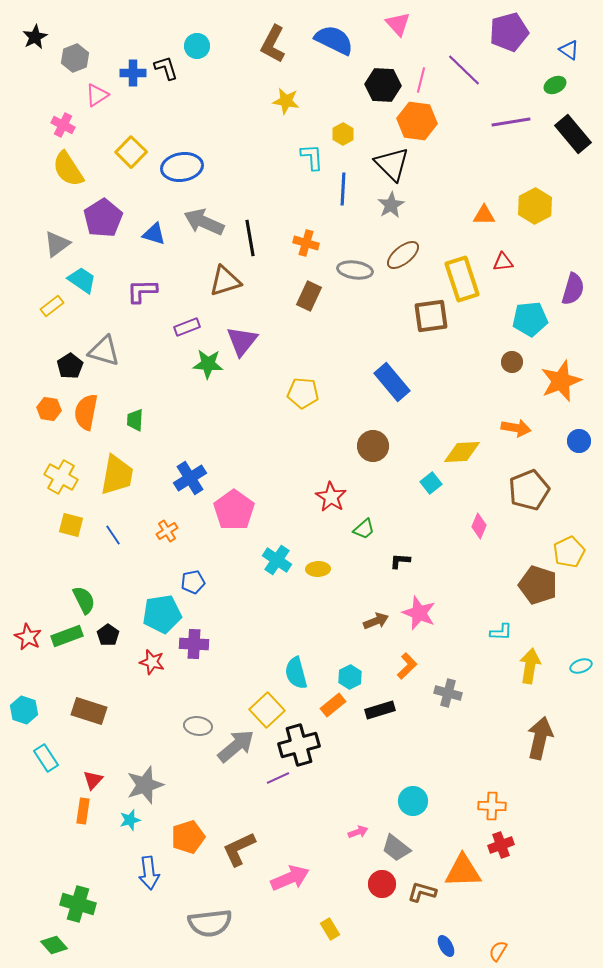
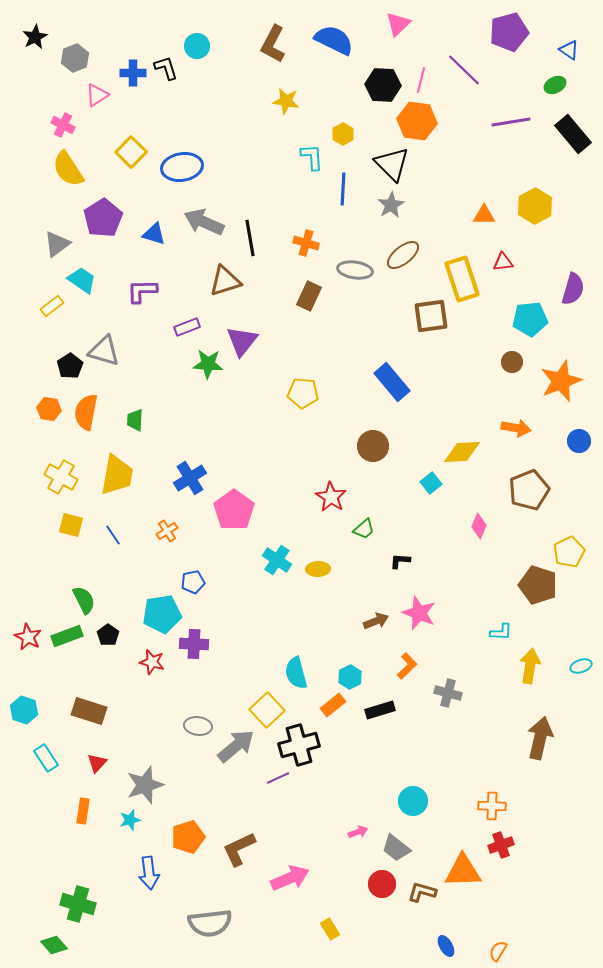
pink triangle at (398, 24): rotated 28 degrees clockwise
red triangle at (93, 780): moved 4 px right, 17 px up
